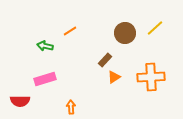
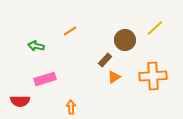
brown circle: moved 7 px down
green arrow: moved 9 px left
orange cross: moved 2 px right, 1 px up
